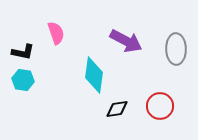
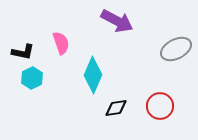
pink semicircle: moved 5 px right, 10 px down
purple arrow: moved 9 px left, 20 px up
gray ellipse: rotated 64 degrees clockwise
cyan diamond: moved 1 px left; rotated 15 degrees clockwise
cyan hexagon: moved 9 px right, 2 px up; rotated 25 degrees clockwise
black diamond: moved 1 px left, 1 px up
